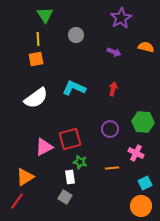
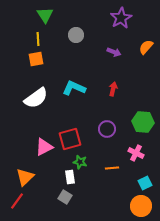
orange semicircle: rotated 63 degrees counterclockwise
purple circle: moved 3 px left
orange triangle: rotated 12 degrees counterclockwise
